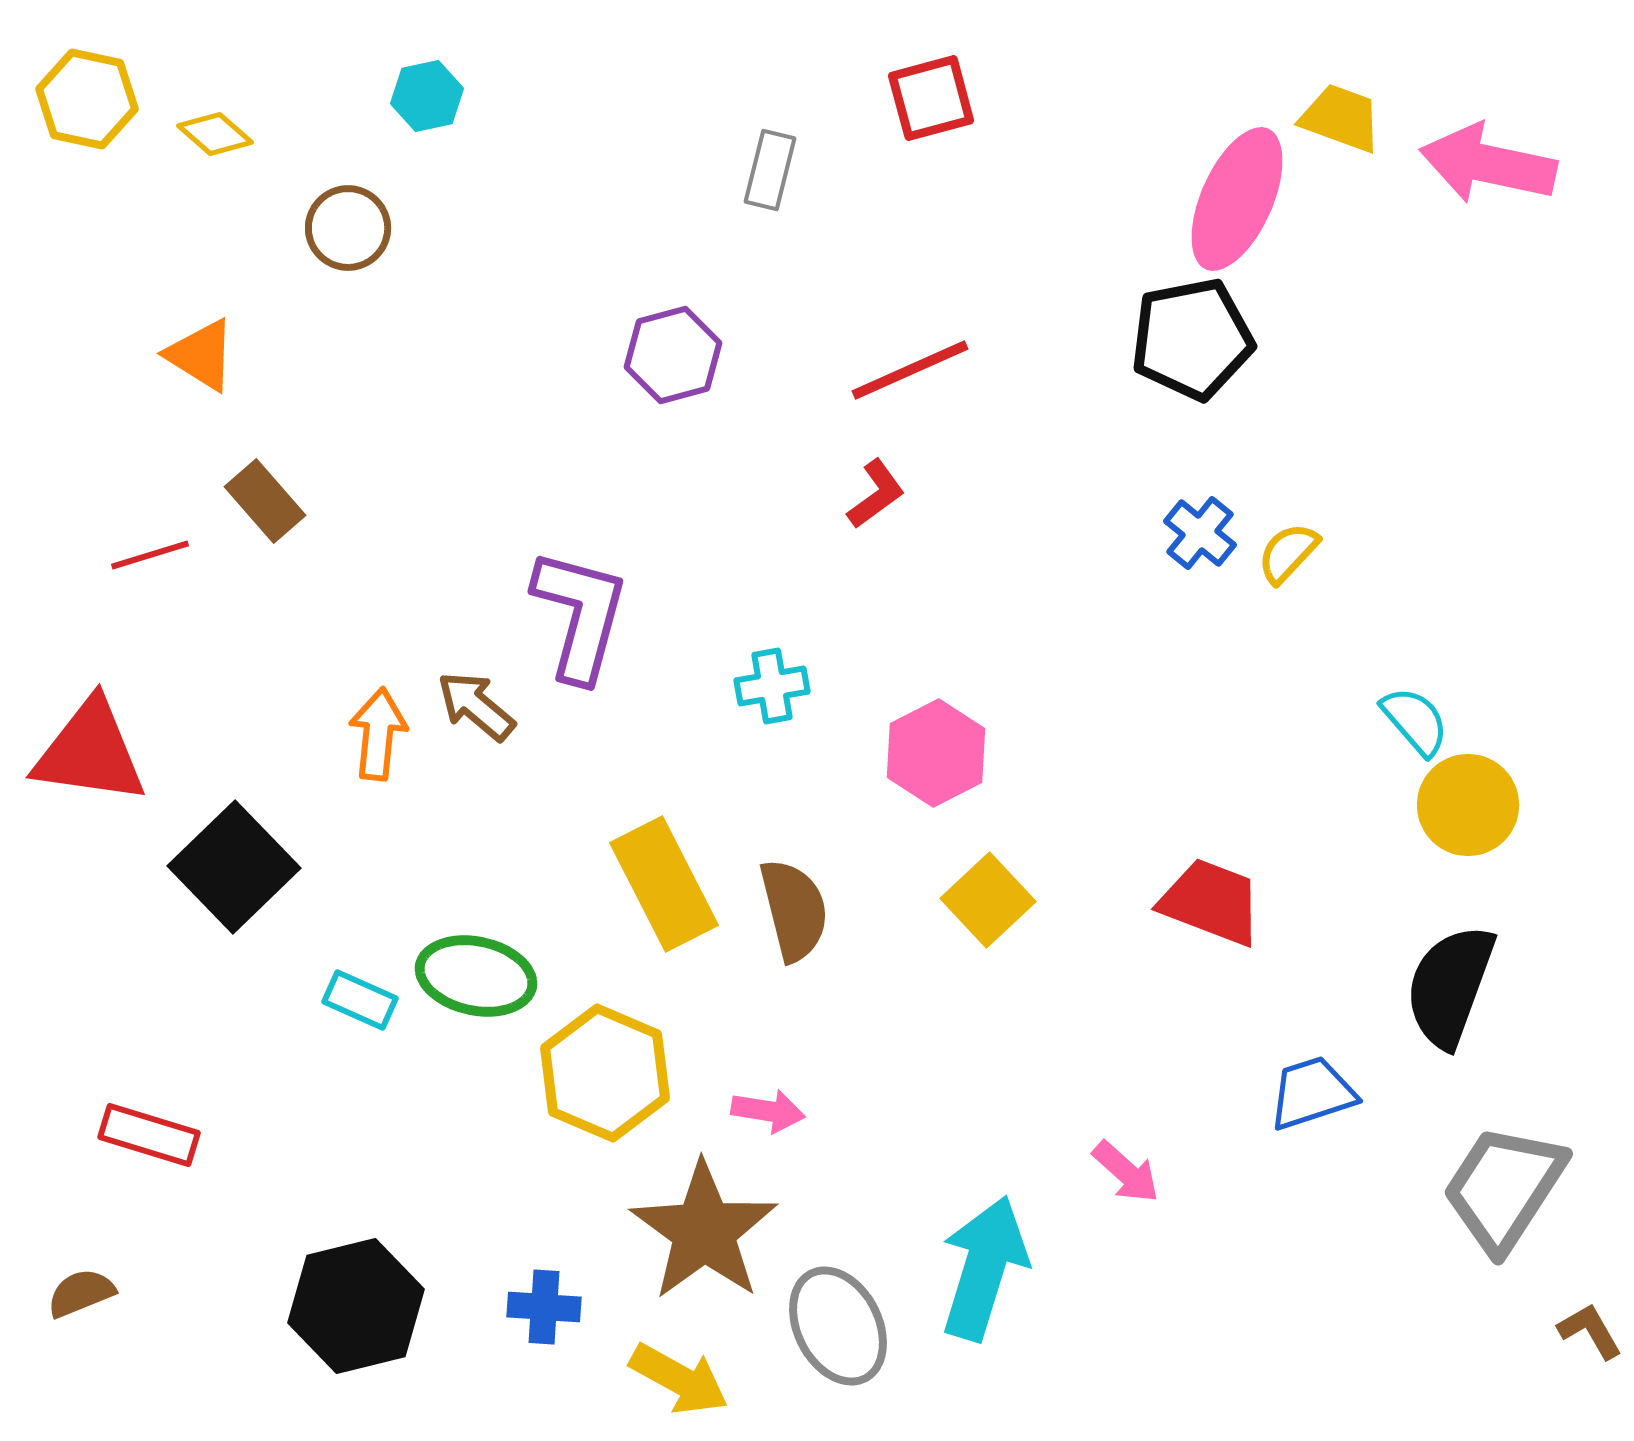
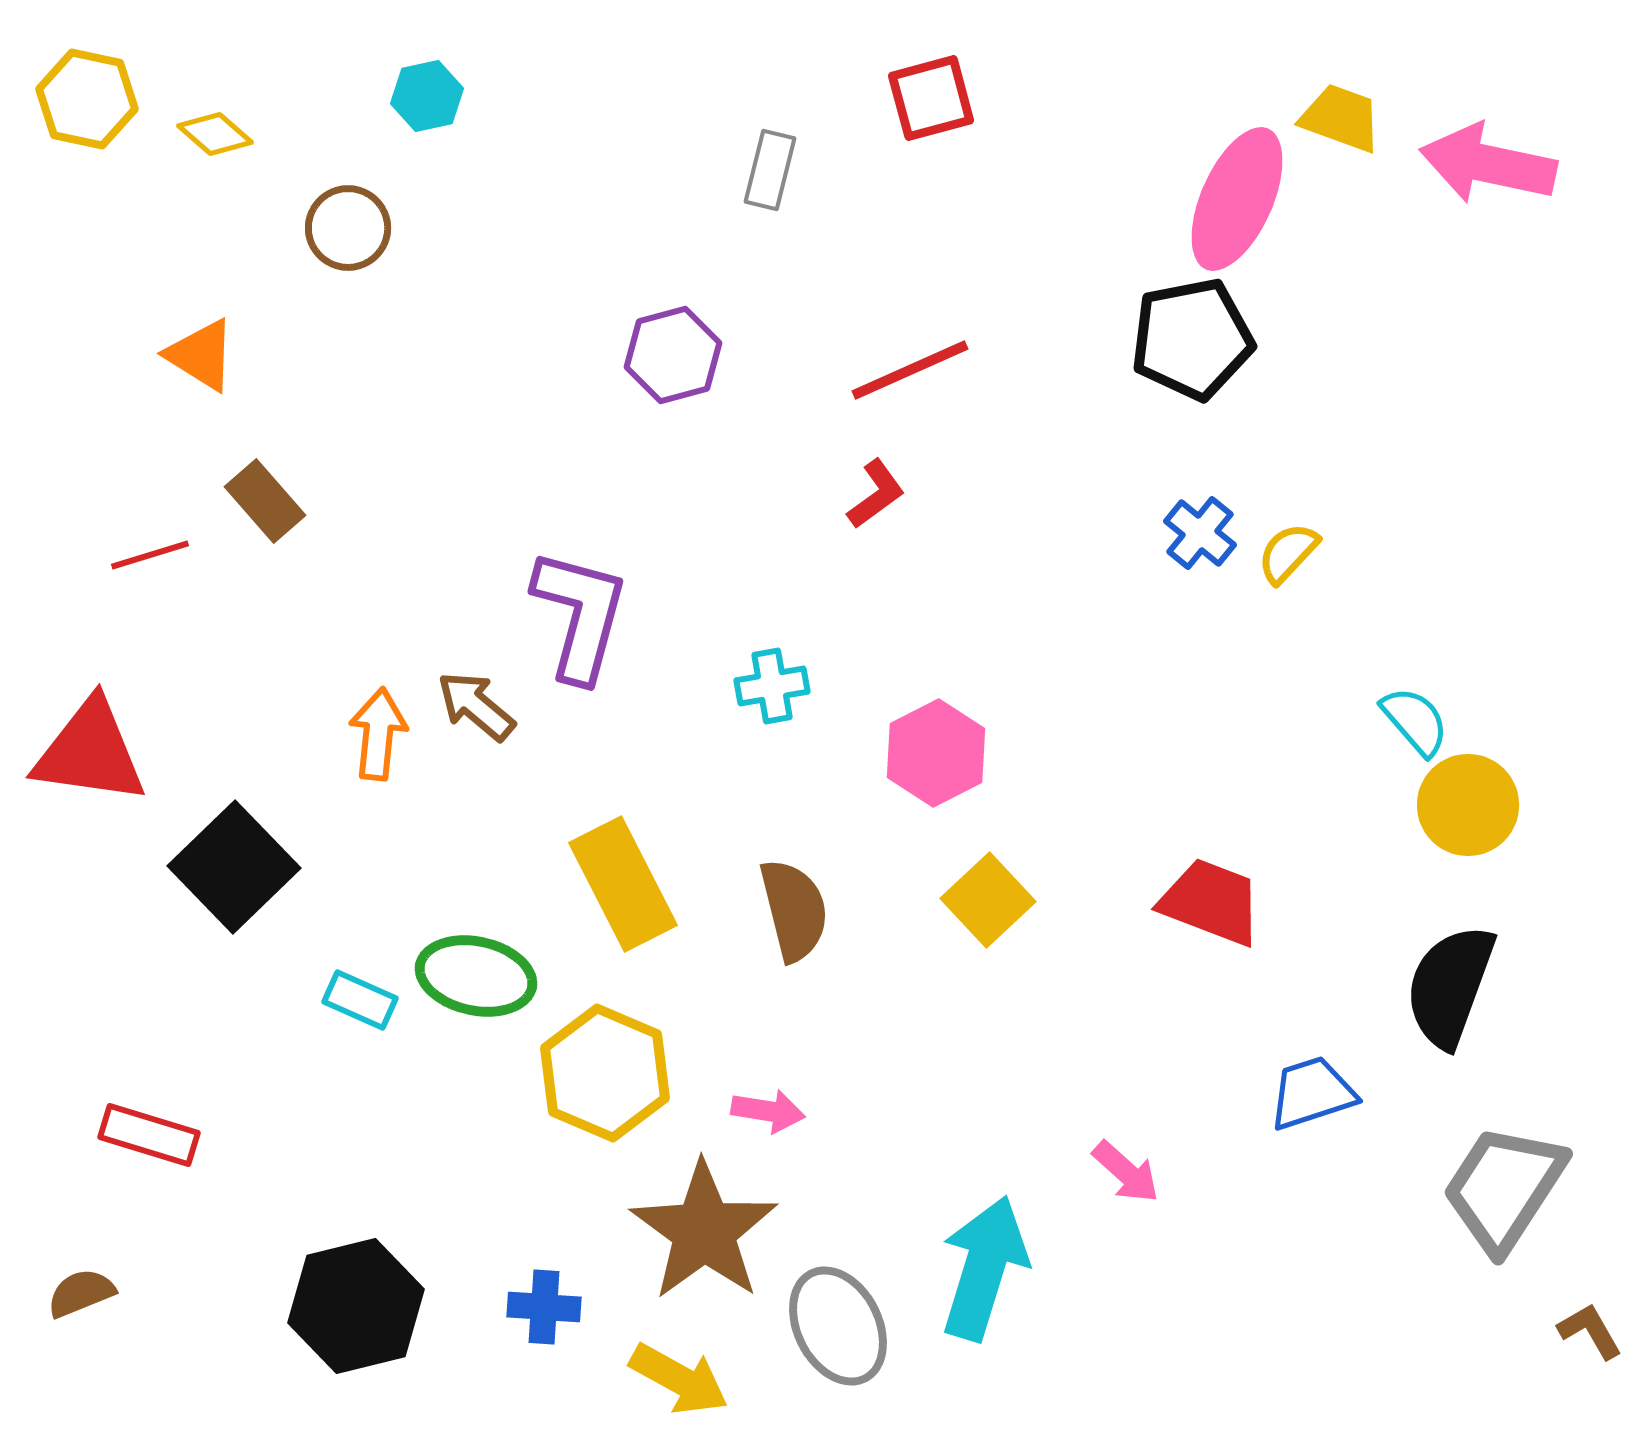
yellow rectangle at (664, 884): moved 41 px left
